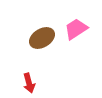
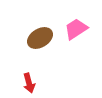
brown ellipse: moved 2 px left
